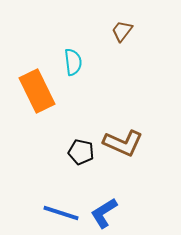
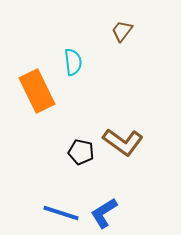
brown L-shape: moved 1 px up; rotated 12 degrees clockwise
